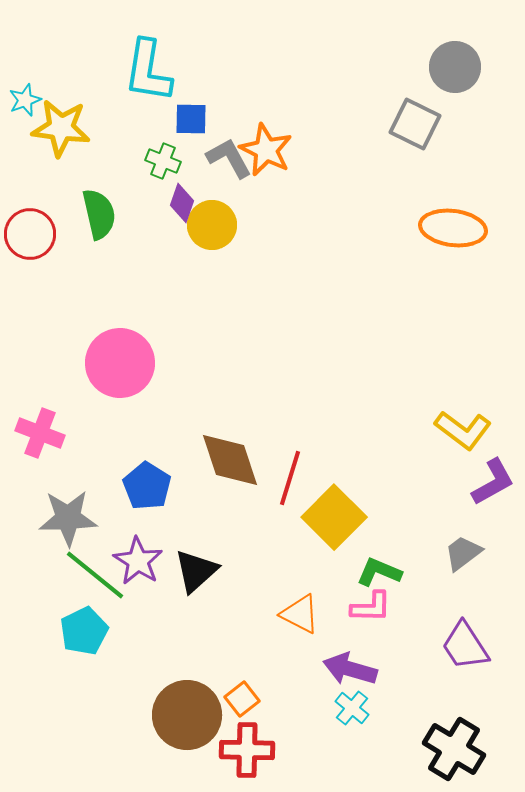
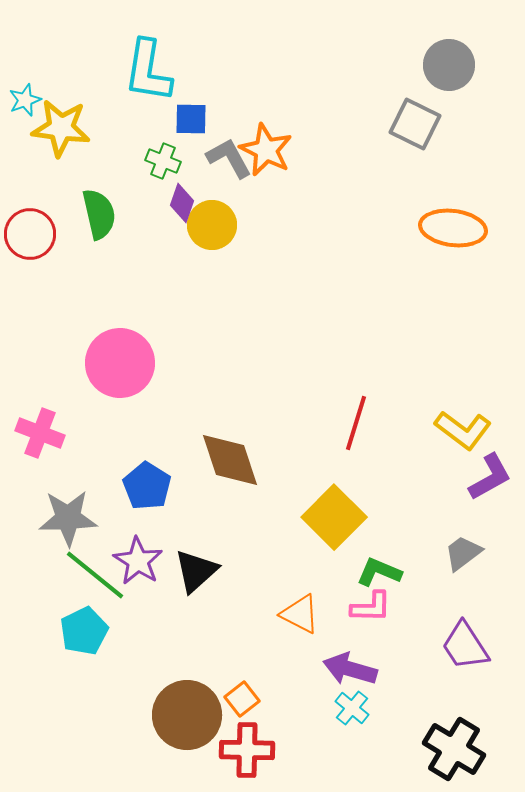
gray circle: moved 6 px left, 2 px up
red line: moved 66 px right, 55 px up
purple L-shape: moved 3 px left, 5 px up
